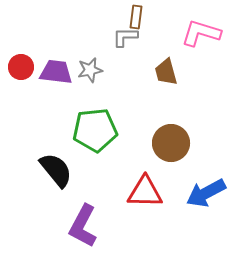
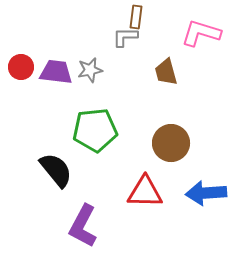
blue arrow: rotated 24 degrees clockwise
